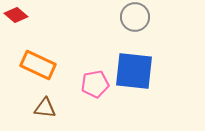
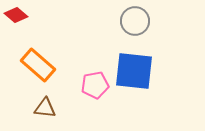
gray circle: moved 4 px down
orange rectangle: rotated 16 degrees clockwise
pink pentagon: moved 1 px down
